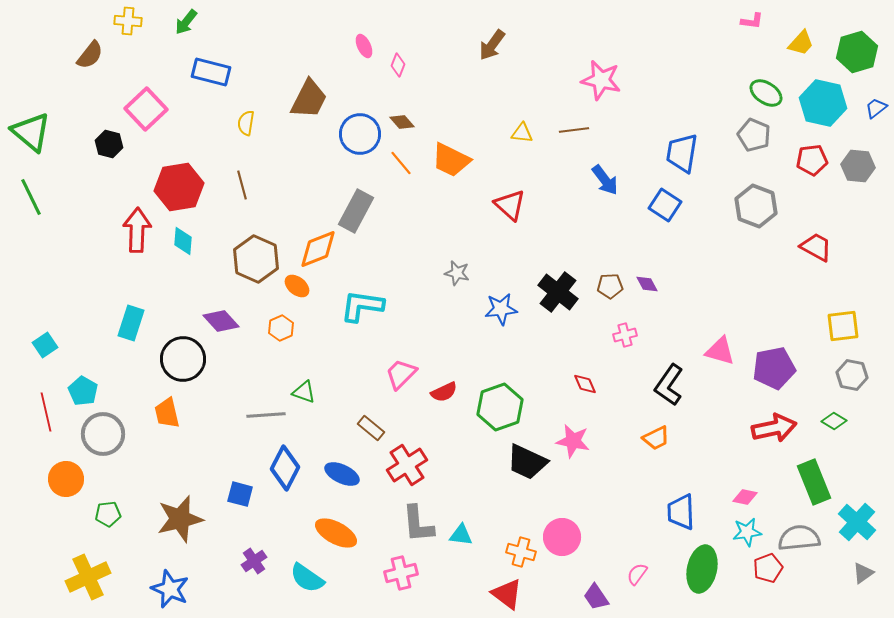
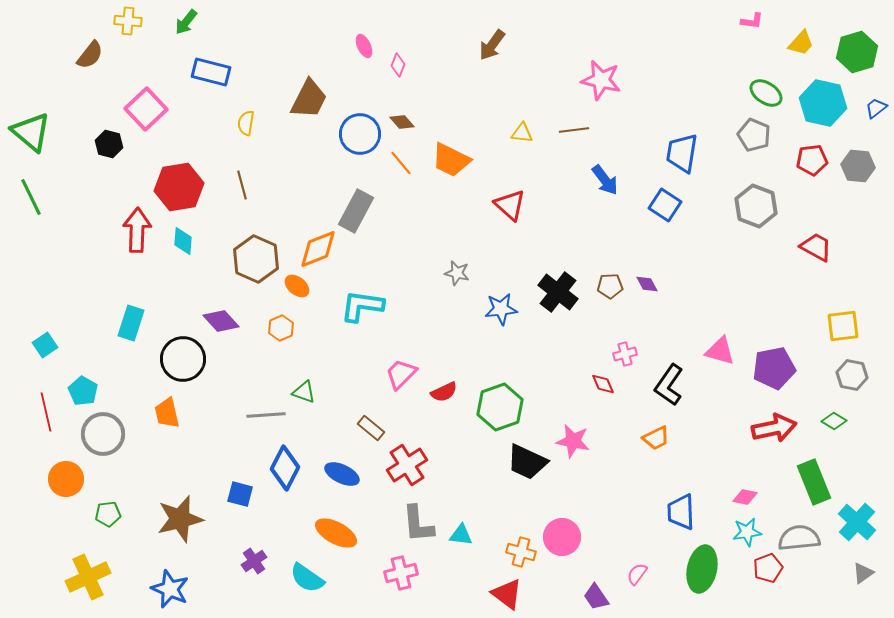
pink cross at (625, 335): moved 19 px down
red diamond at (585, 384): moved 18 px right
